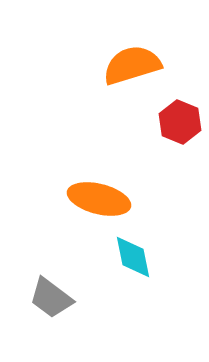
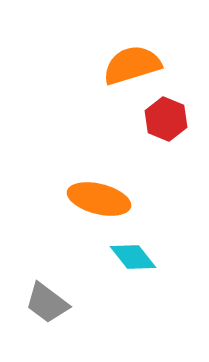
red hexagon: moved 14 px left, 3 px up
cyan diamond: rotated 27 degrees counterclockwise
gray trapezoid: moved 4 px left, 5 px down
